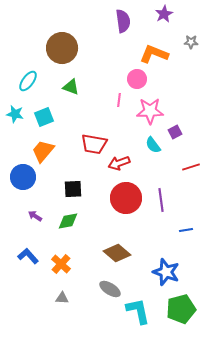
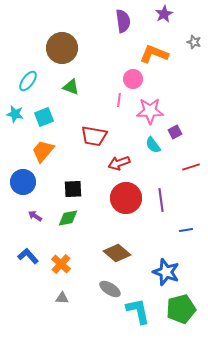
gray star: moved 3 px right; rotated 16 degrees clockwise
pink circle: moved 4 px left
red trapezoid: moved 8 px up
blue circle: moved 5 px down
green diamond: moved 3 px up
